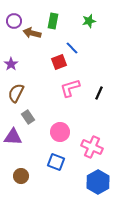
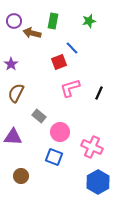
gray rectangle: moved 11 px right, 1 px up; rotated 16 degrees counterclockwise
blue square: moved 2 px left, 5 px up
